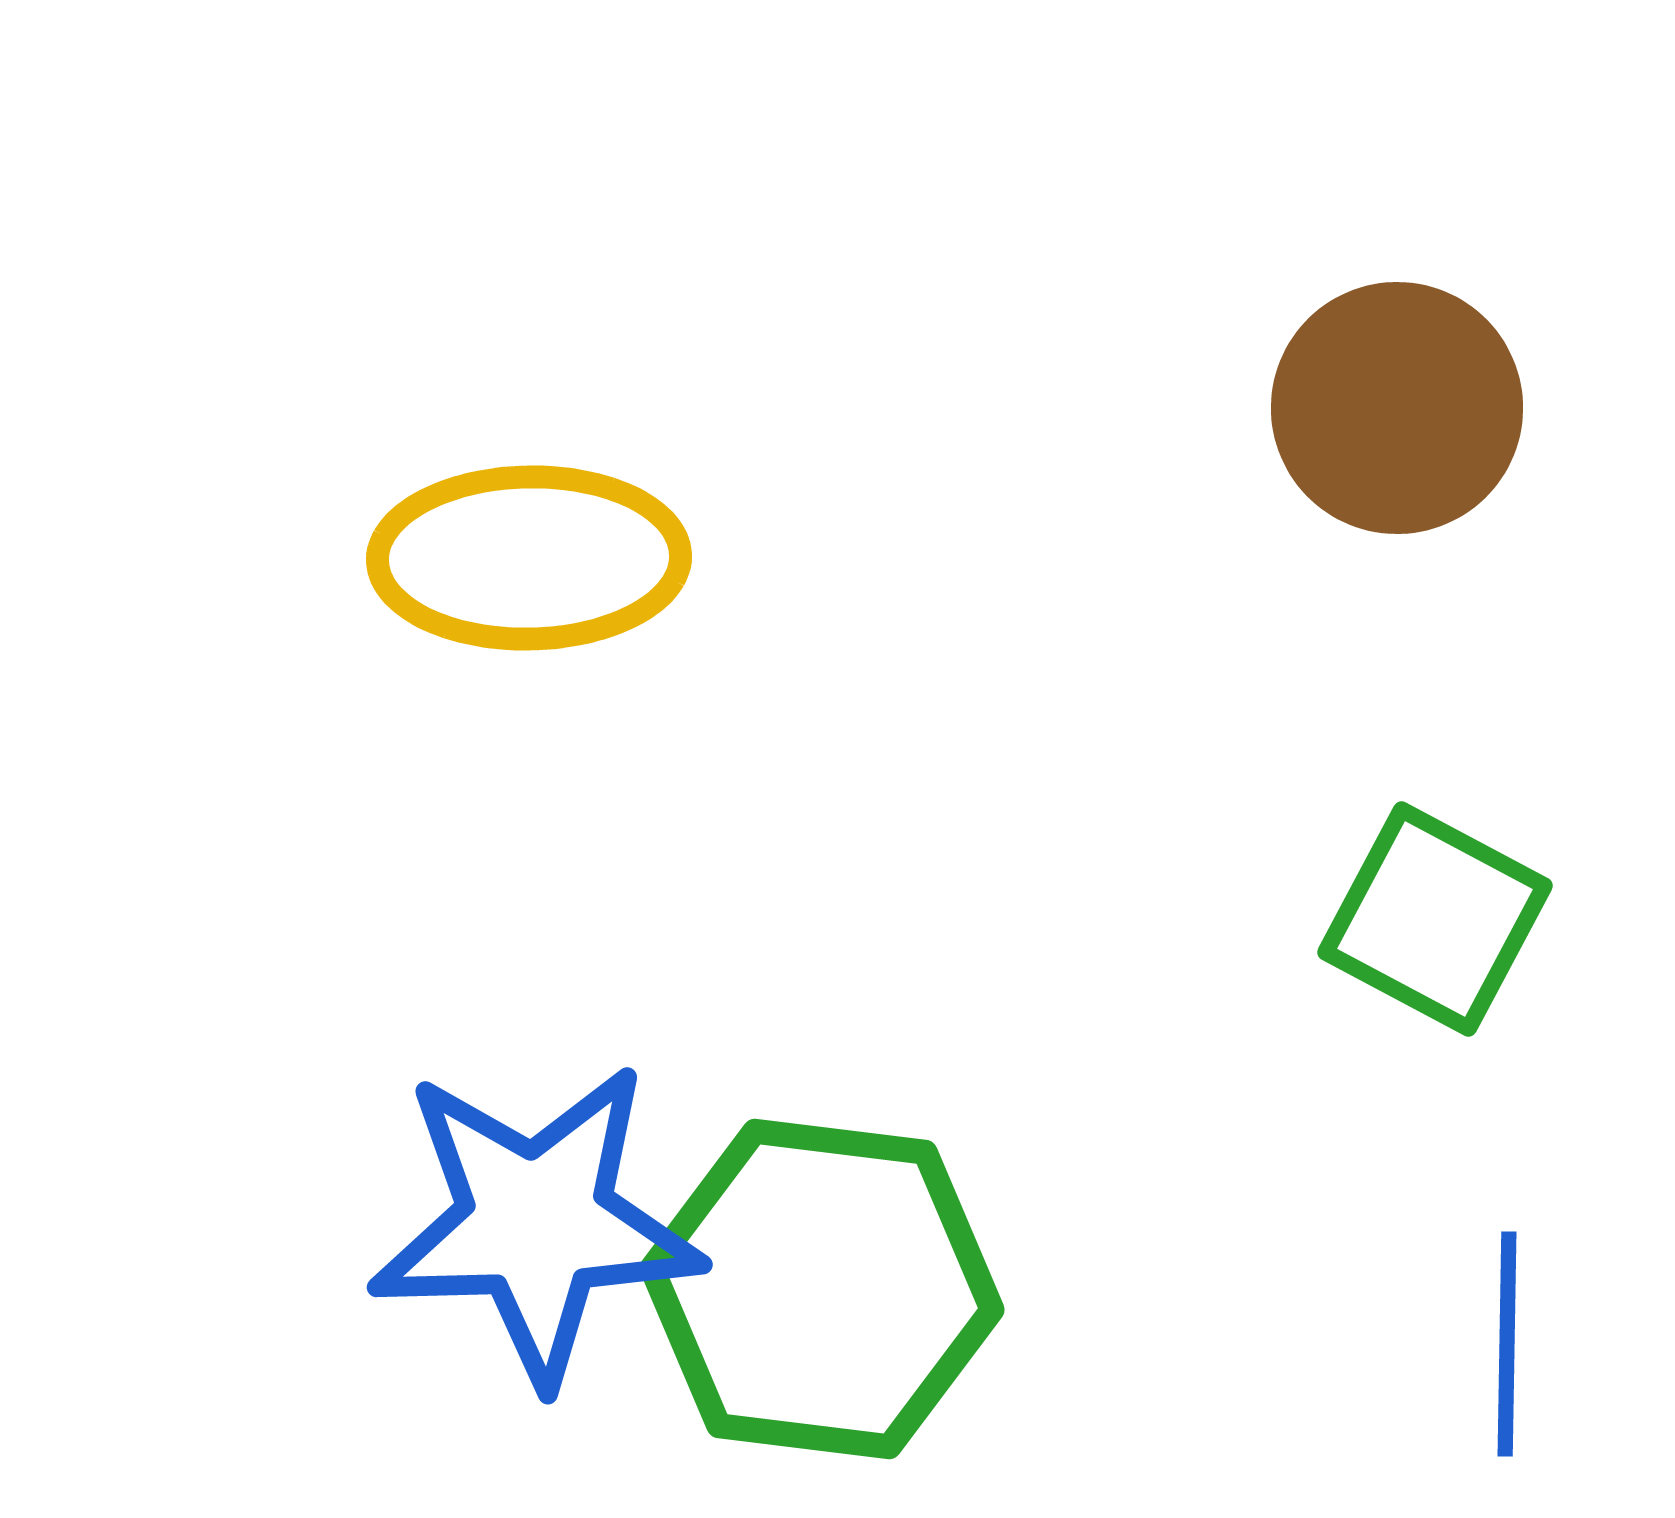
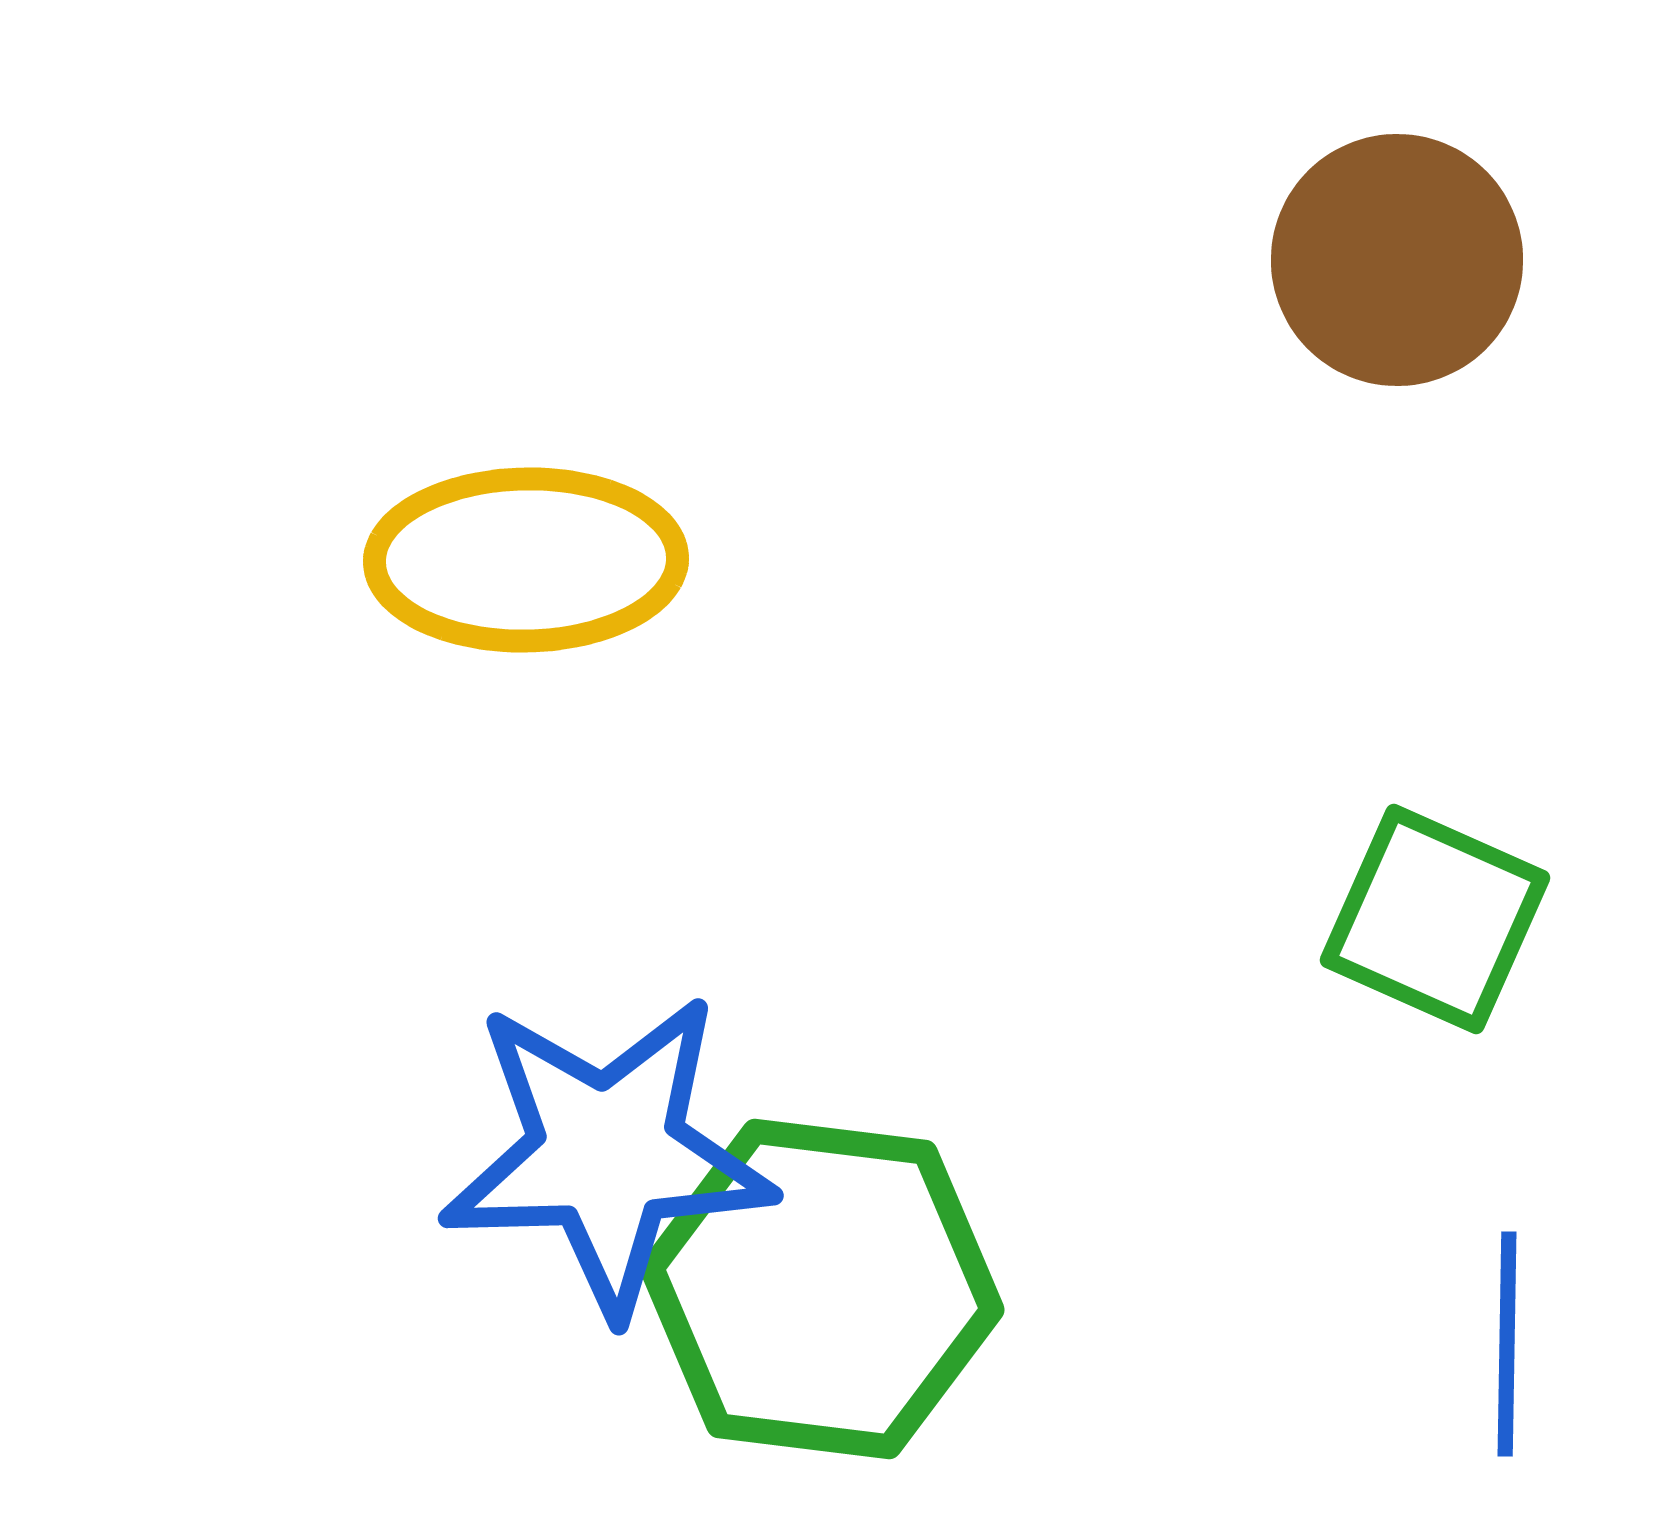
brown circle: moved 148 px up
yellow ellipse: moved 3 px left, 2 px down
green square: rotated 4 degrees counterclockwise
blue star: moved 71 px right, 69 px up
